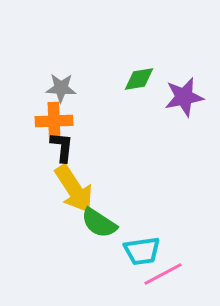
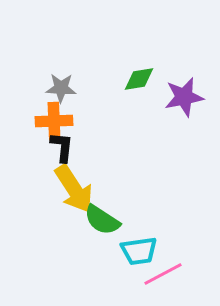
green semicircle: moved 3 px right, 3 px up
cyan trapezoid: moved 3 px left
